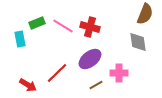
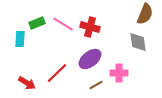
pink line: moved 2 px up
cyan rectangle: rotated 14 degrees clockwise
red arrow: moved 1 px left, 2 px up
